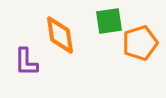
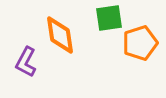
green square: moved 3 px up
purple L-shape: rotated 28 degrees clockwise
